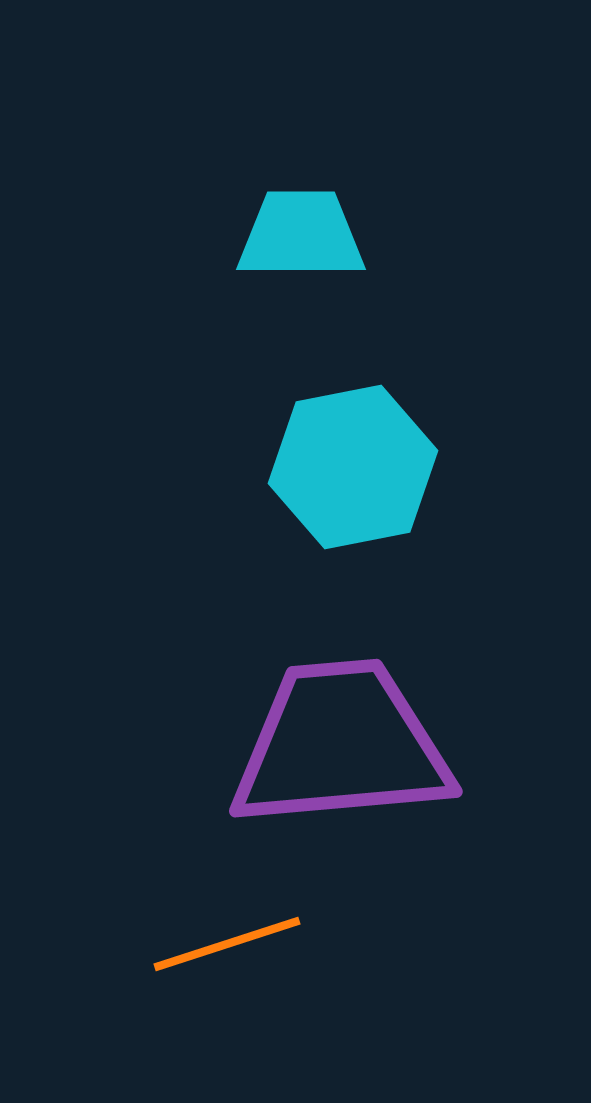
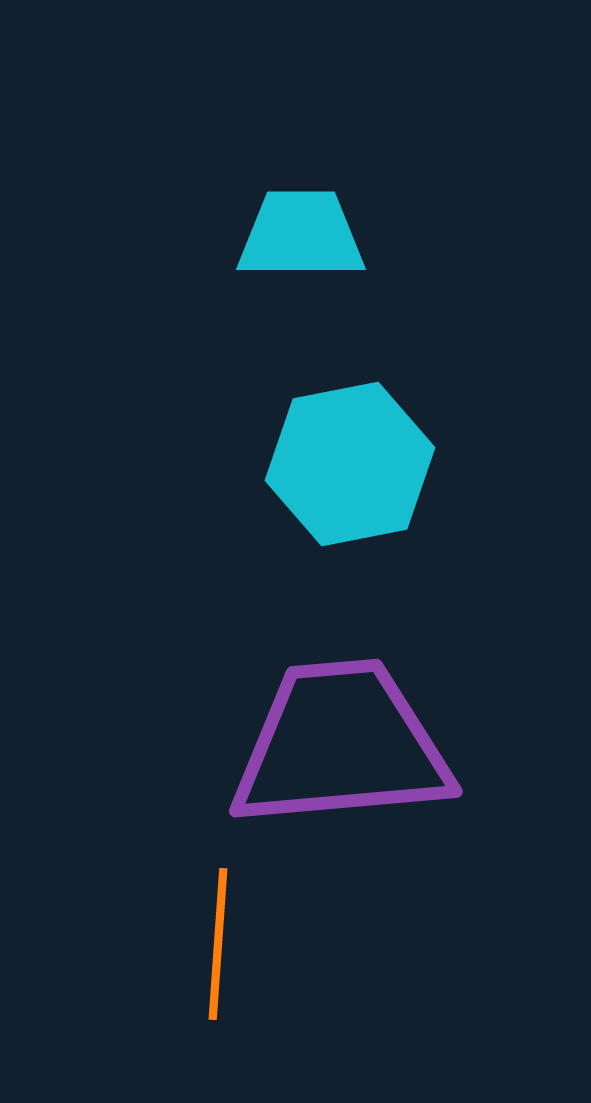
cyan hexagon: moved 3 px left, 3 px up
orange line: moved 9 px left; rotated 68 degrees counterclockwise
